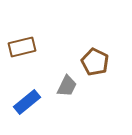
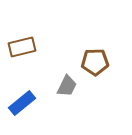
brown pentagon: rotated 28 degrees counterclockwise
blue rectangle: moved 5 px left, 1 px down
